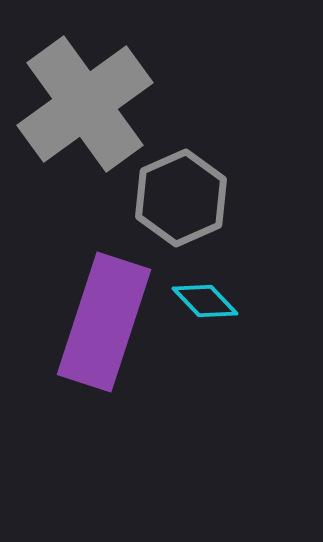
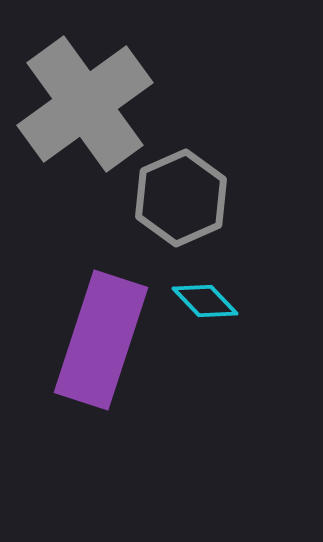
purple rectangle: moved 3 px left, 18 px down
